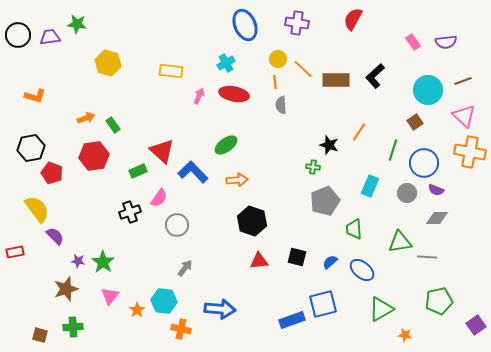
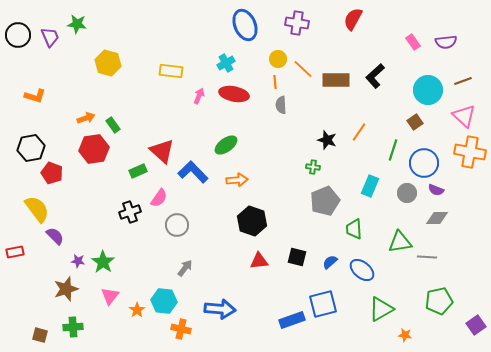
purple trapezoid at (50, 37): rotated 75 degrees clockwise
black star at (329, 145): moved 2 px left, 5 px up
red hexagon at (94, 156): moved 7 px up
